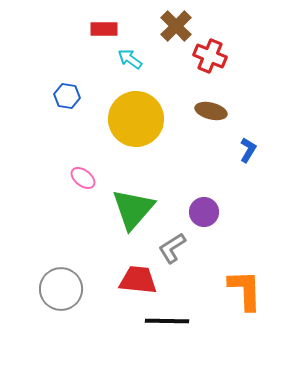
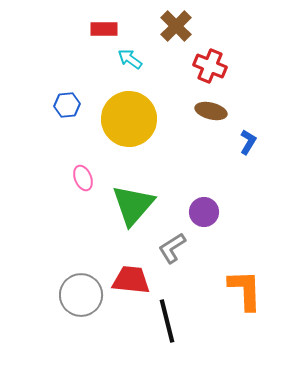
red cross: moved 10 px down
blue hexagon: moved 9 px down; rotated 15 degrees counterclockwise
yellow circle: moved 7 px left
blue L-shape: moved 8 px up
pink ellipse: rotated 30 degrees clockwise
green triangle: moved 4 px up
red trapezoid: moved 7 px left
gray circle: moved 20 px right, 6 px down
black line: rotated 75 degrees clockwise
